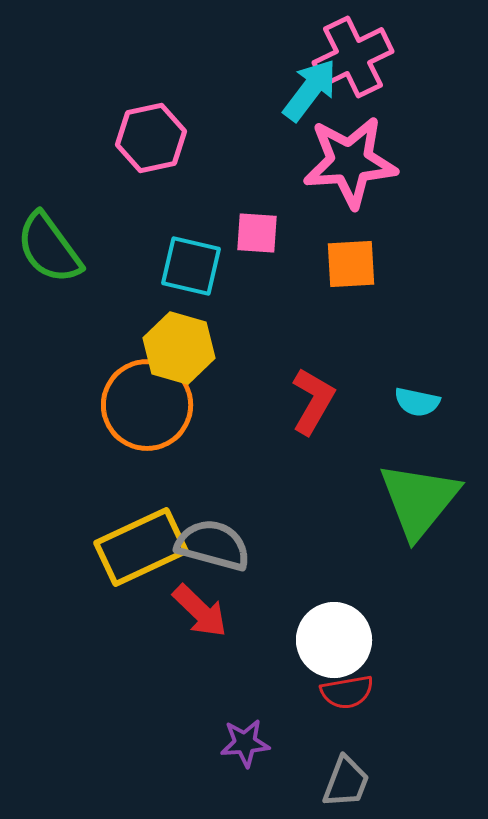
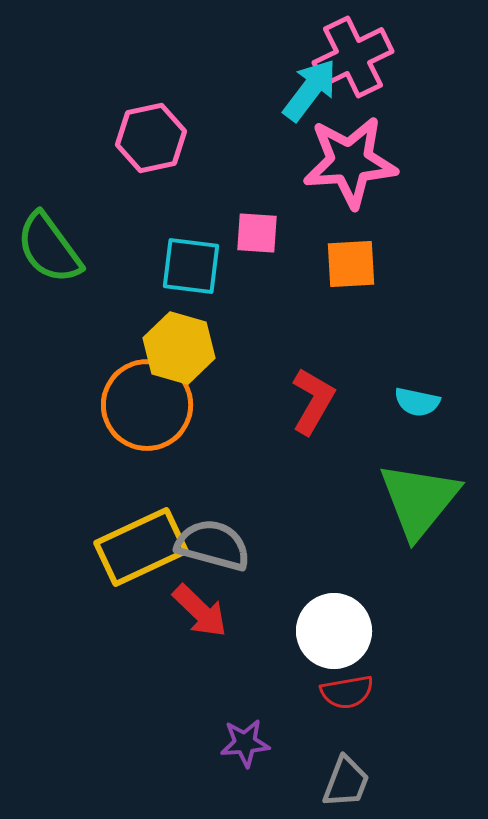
cyan square: rotated 6 degrees counterclockwise
white circle: moved 9 px up
